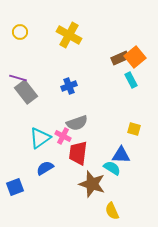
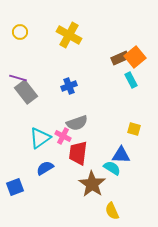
brown star: rotated 16 degrees clockwise
